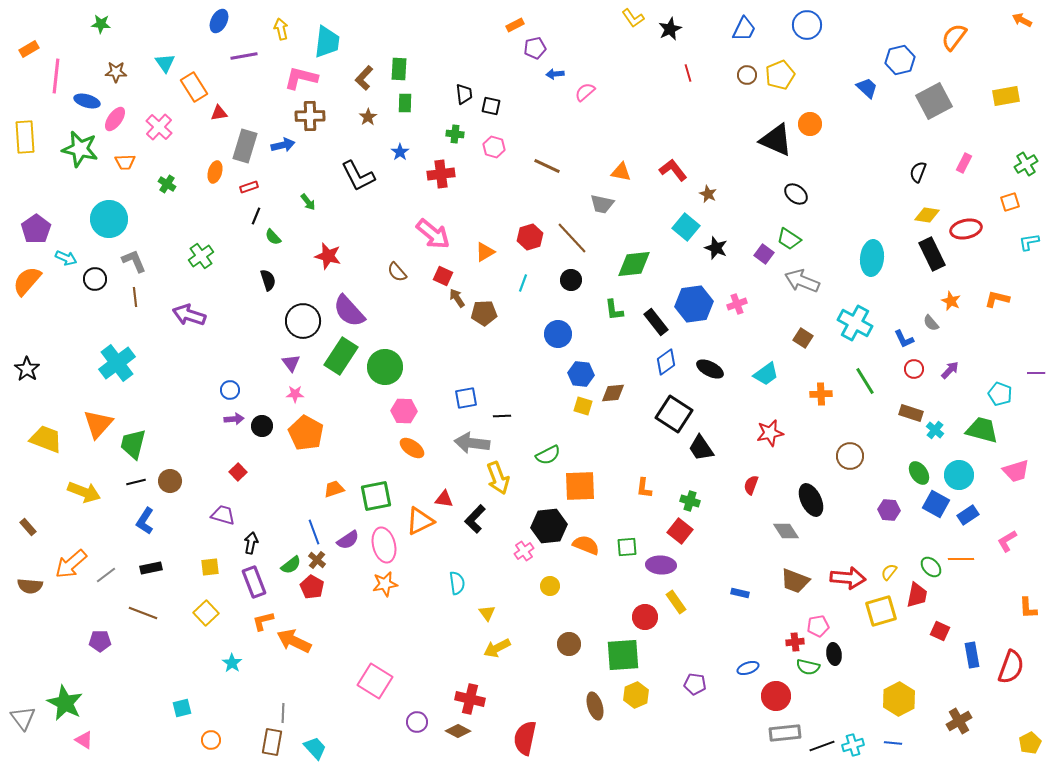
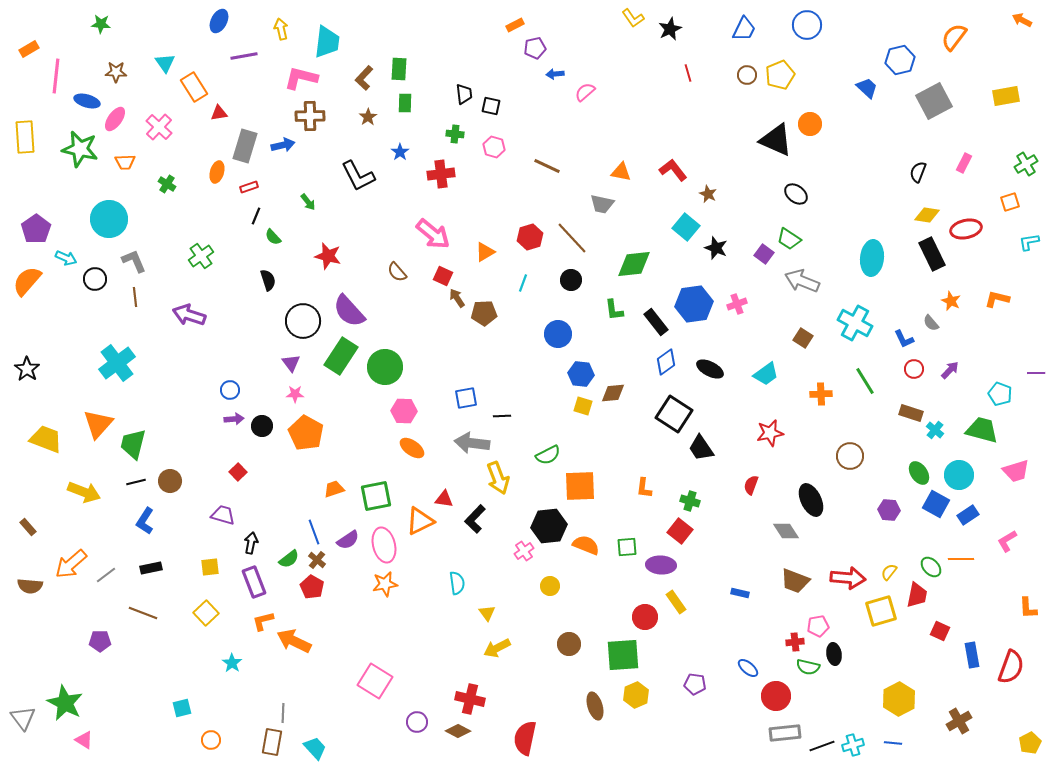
orange ellipse at (215, 172): moved 2 px right
green semicircle at (291, 565): moved 2 px left, 6 px up
blue ellipse at (748, 668): rotated 60 degrees clockwise
